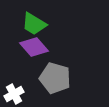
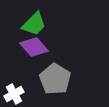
green trapezoid: rotated 76 degrees counterclockwise
gray pentagon: moved 1 px down; rotated 16 degrees clockwise
